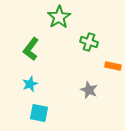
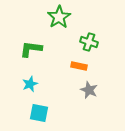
green L-shape: rotated 60 degrees clockwise
orange rectangle: moved 34 px left
